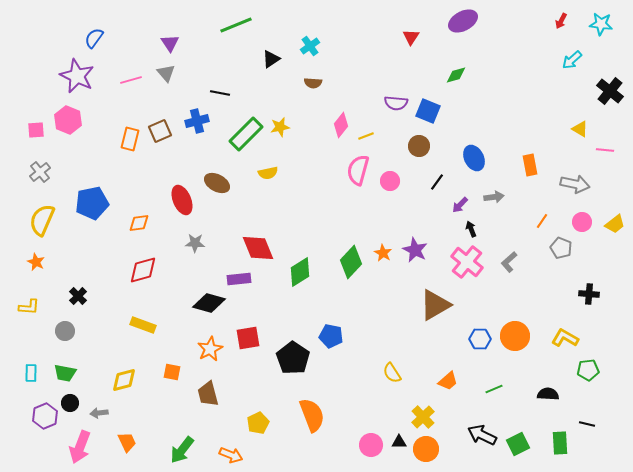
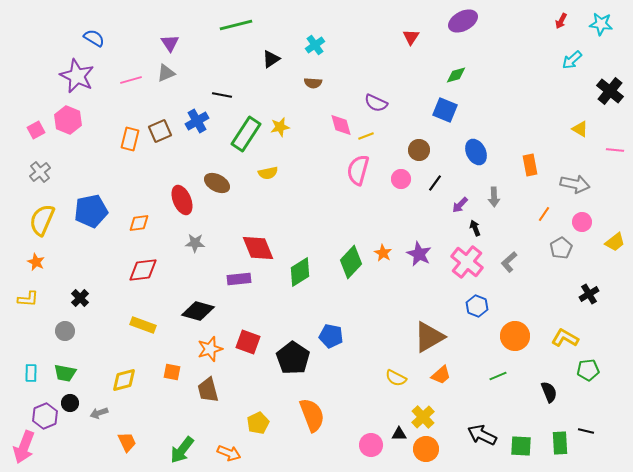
green line at (236, 25): rotated 8 degrees clockwise
blue semicircle at (94, 38): rotated 85 degrees clockwise
cyan cross at (310, 46): moved 5 px right, 1 px up
gray triangle at (166, 73): rotated 48 degrees clockwise
black line at (220, 93): moved 2 px right, 2 px down
purple semicircle at (396, 103): moved 20 px left; rotated 20 degrees clockwise
blue square at (428, 111): moved 17 px right, 1 px up
blue cross at (197, 121): rotated 15 degrees counterclockwise
pink diamond at (341, 125): rotated 55 degrees counterclockwise
pink square at (36, 130): rotated 24 degrees counterclockwise
green rectangle at (246, 134): rotated 12 degrees counterclockwise
brown circle at (419, 146): moved 4 px down
pink line at (605, 150): moved 10 px right
blue ellipse at (474, 158): moved 2 px right, 6 px up
pink circle at (390, 181): moved 11 px right, 2 px up
black line at (437, 182): moved 2 px left, 1 px down
gray arrow at (494, 197): rotated 96 degrees clockwise
blue pentagon at (92, 203): moved 1 px left, 8 px down
orange line at (542, 221): moved 2 px right, 7 px up
yellow trapezoid at (615, 224): moved 18 px down
black arrow at (471, 229): moved 4 px right, 1 px up
gray pentagon at (561, 248): rotated 20 degrees clockwise
purple star at (415, 250): moved 4 px right, 4 px down
red diamond at (143, 270): rotated 8 degrees clockwise
black cross at (589, 294): rotated 36 degrees counterclockwise
black cross at (78, 296): moved 2 px right, 2 px down
black diamond at (209, 303): moved 11 px left, 8 px down
brown triangle at (435, 305): moved 6 px left, 32 px down
yellow L-shape at (29, 307): moved 1 px left, 8 px up
red square at (248, 338): moved 4 px down; rotated 30 degrees clockwise
blue hexagon at (480, 339): moved 3 px left, 33 px up; rotated 20 degrees clockwise
orange star at (210, 349): rotated 10 degrees clockwise
yellow semicircle at (392, 373): moved 4 px right, 5 px down; rotated 30 degrees counterclockwise
orange trapezoid at (448, 381): moved 7 px left, 6 px up
green line at (494, 389): moved 4 px right, 13 px up
brown trapezoid at (208, 394): moved 4 px up
black semicircle at (548, 394): moved 1 px right, 2 px up; rotated 65 degrees clockwise
gray arrow at (99, 413): rotated 12 degrees counterclockwise
black line at (587, 424): moved 1 px left, 7 px down
black triangle at (399, 442): moved 8 px up
green square at (518, 444): moved 3 px right, 2 px down; rotated 30 degrees clockwise
pink arrow at (80, 447): moved 56 px left
orange arrow at (231, 455): moved 2 px left, 2 px up
